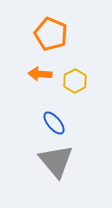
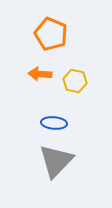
yellow hexagon: rotated 20 degrees counterclockwise
blue ellipse: rotated 45 degrees counterclockwise
gray triangle: rotated 24 degrees clockwise
